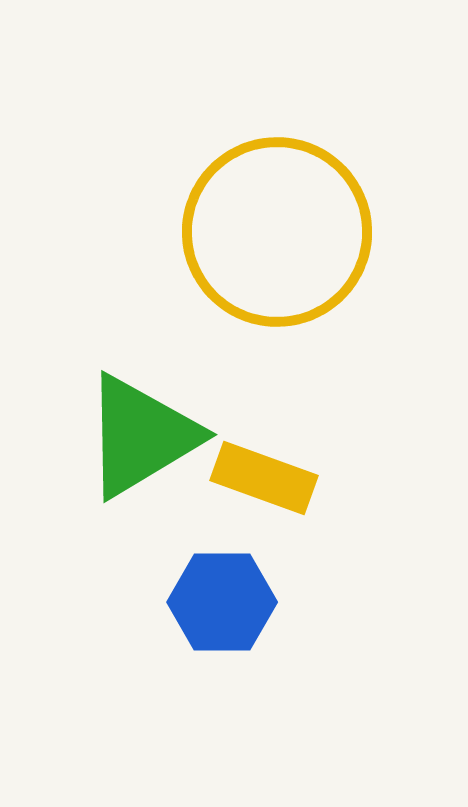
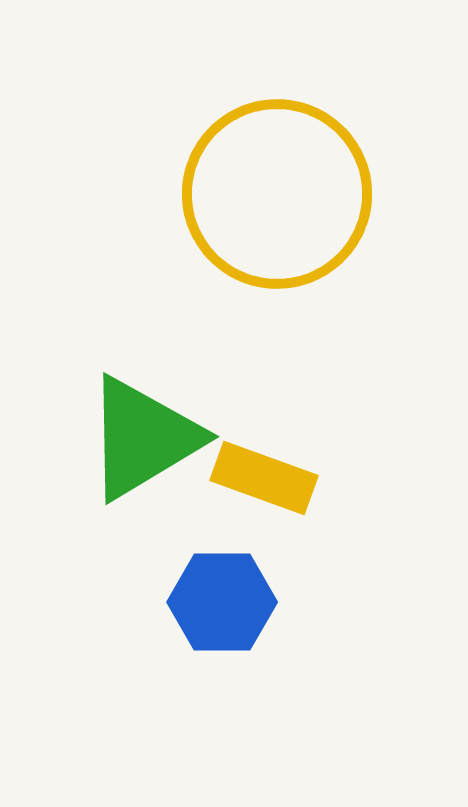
yellow circle: moved 38 px up
green triangle: moved 2 px right, 2 px down
